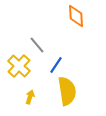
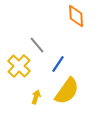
blue line: moved 2 px right, 1 px up
yellow semicircle: rotated 44 degrees clockwise
yellow arrow: moved 6 px right
